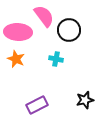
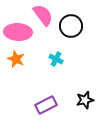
pink semicircle: moved 1 px left, 1 px up
black circle: moved 2 px right, 4 px up
cyan cross: rotated 16 degrees clockwise
purple rectangle: moved 9 px right
